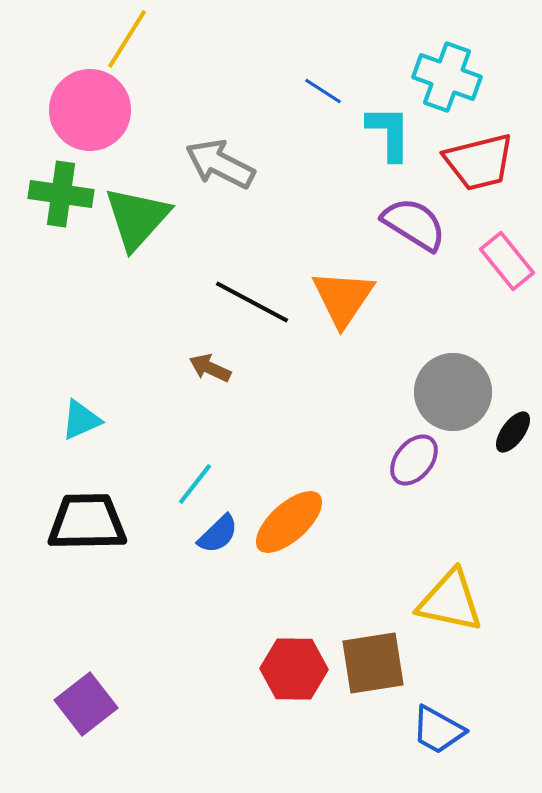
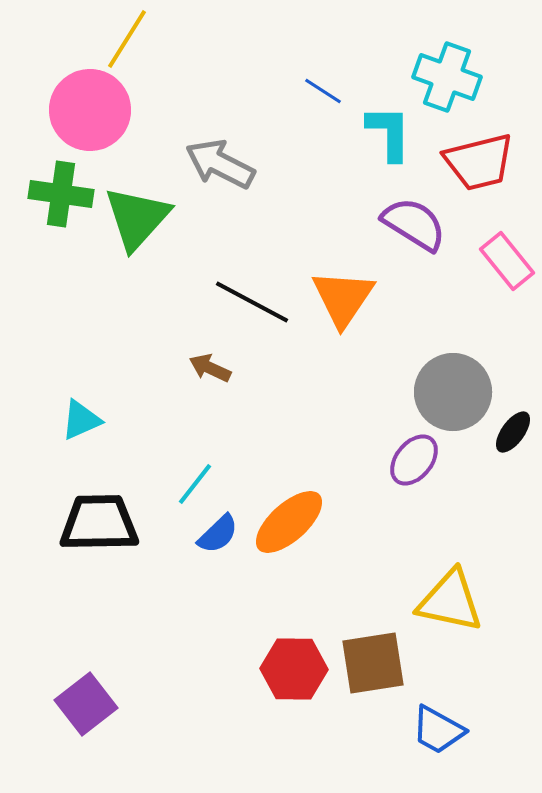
black trapezoid: moved 12 px right, 1 px down
